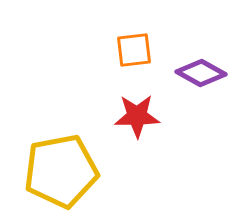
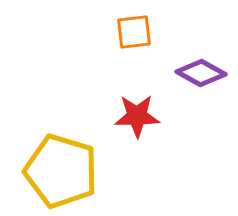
orange square: moved 18 px up
yellow pentagon: rotated 28 degrees clockwise
